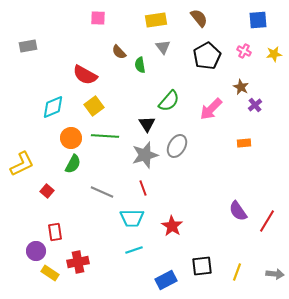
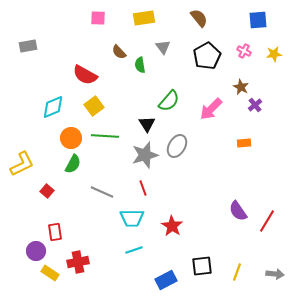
yellow rectangle at (156, 20): moved 12 px left, 2 px up
